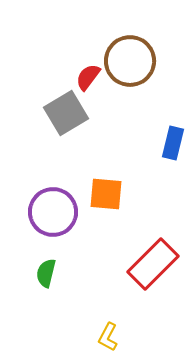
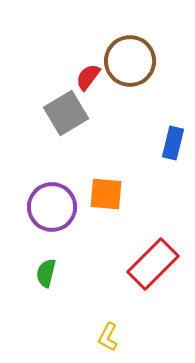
purple circle: moved 1 px left, 5 px up
